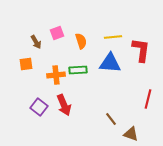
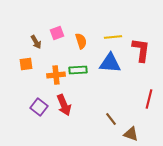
red line: moved 1 px right
